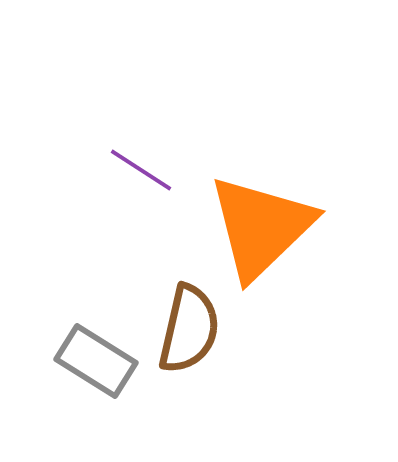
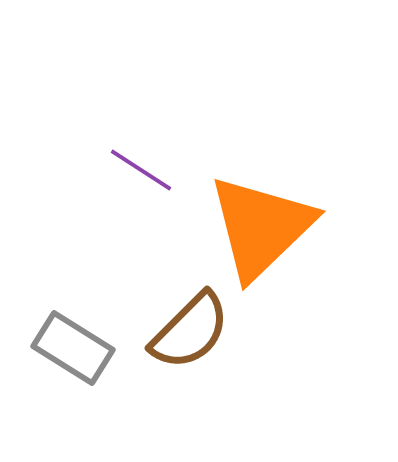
brown semicircle: moved 1 px right, 2 px down; rotated 32 degrees clockwise
gray rectangle: moved 23 px left, 13 px up
